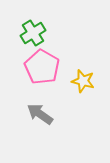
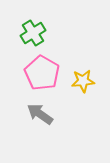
pink pentagon: moved 6 px down
yellow star: rotated 20 degrees counterclockwise
